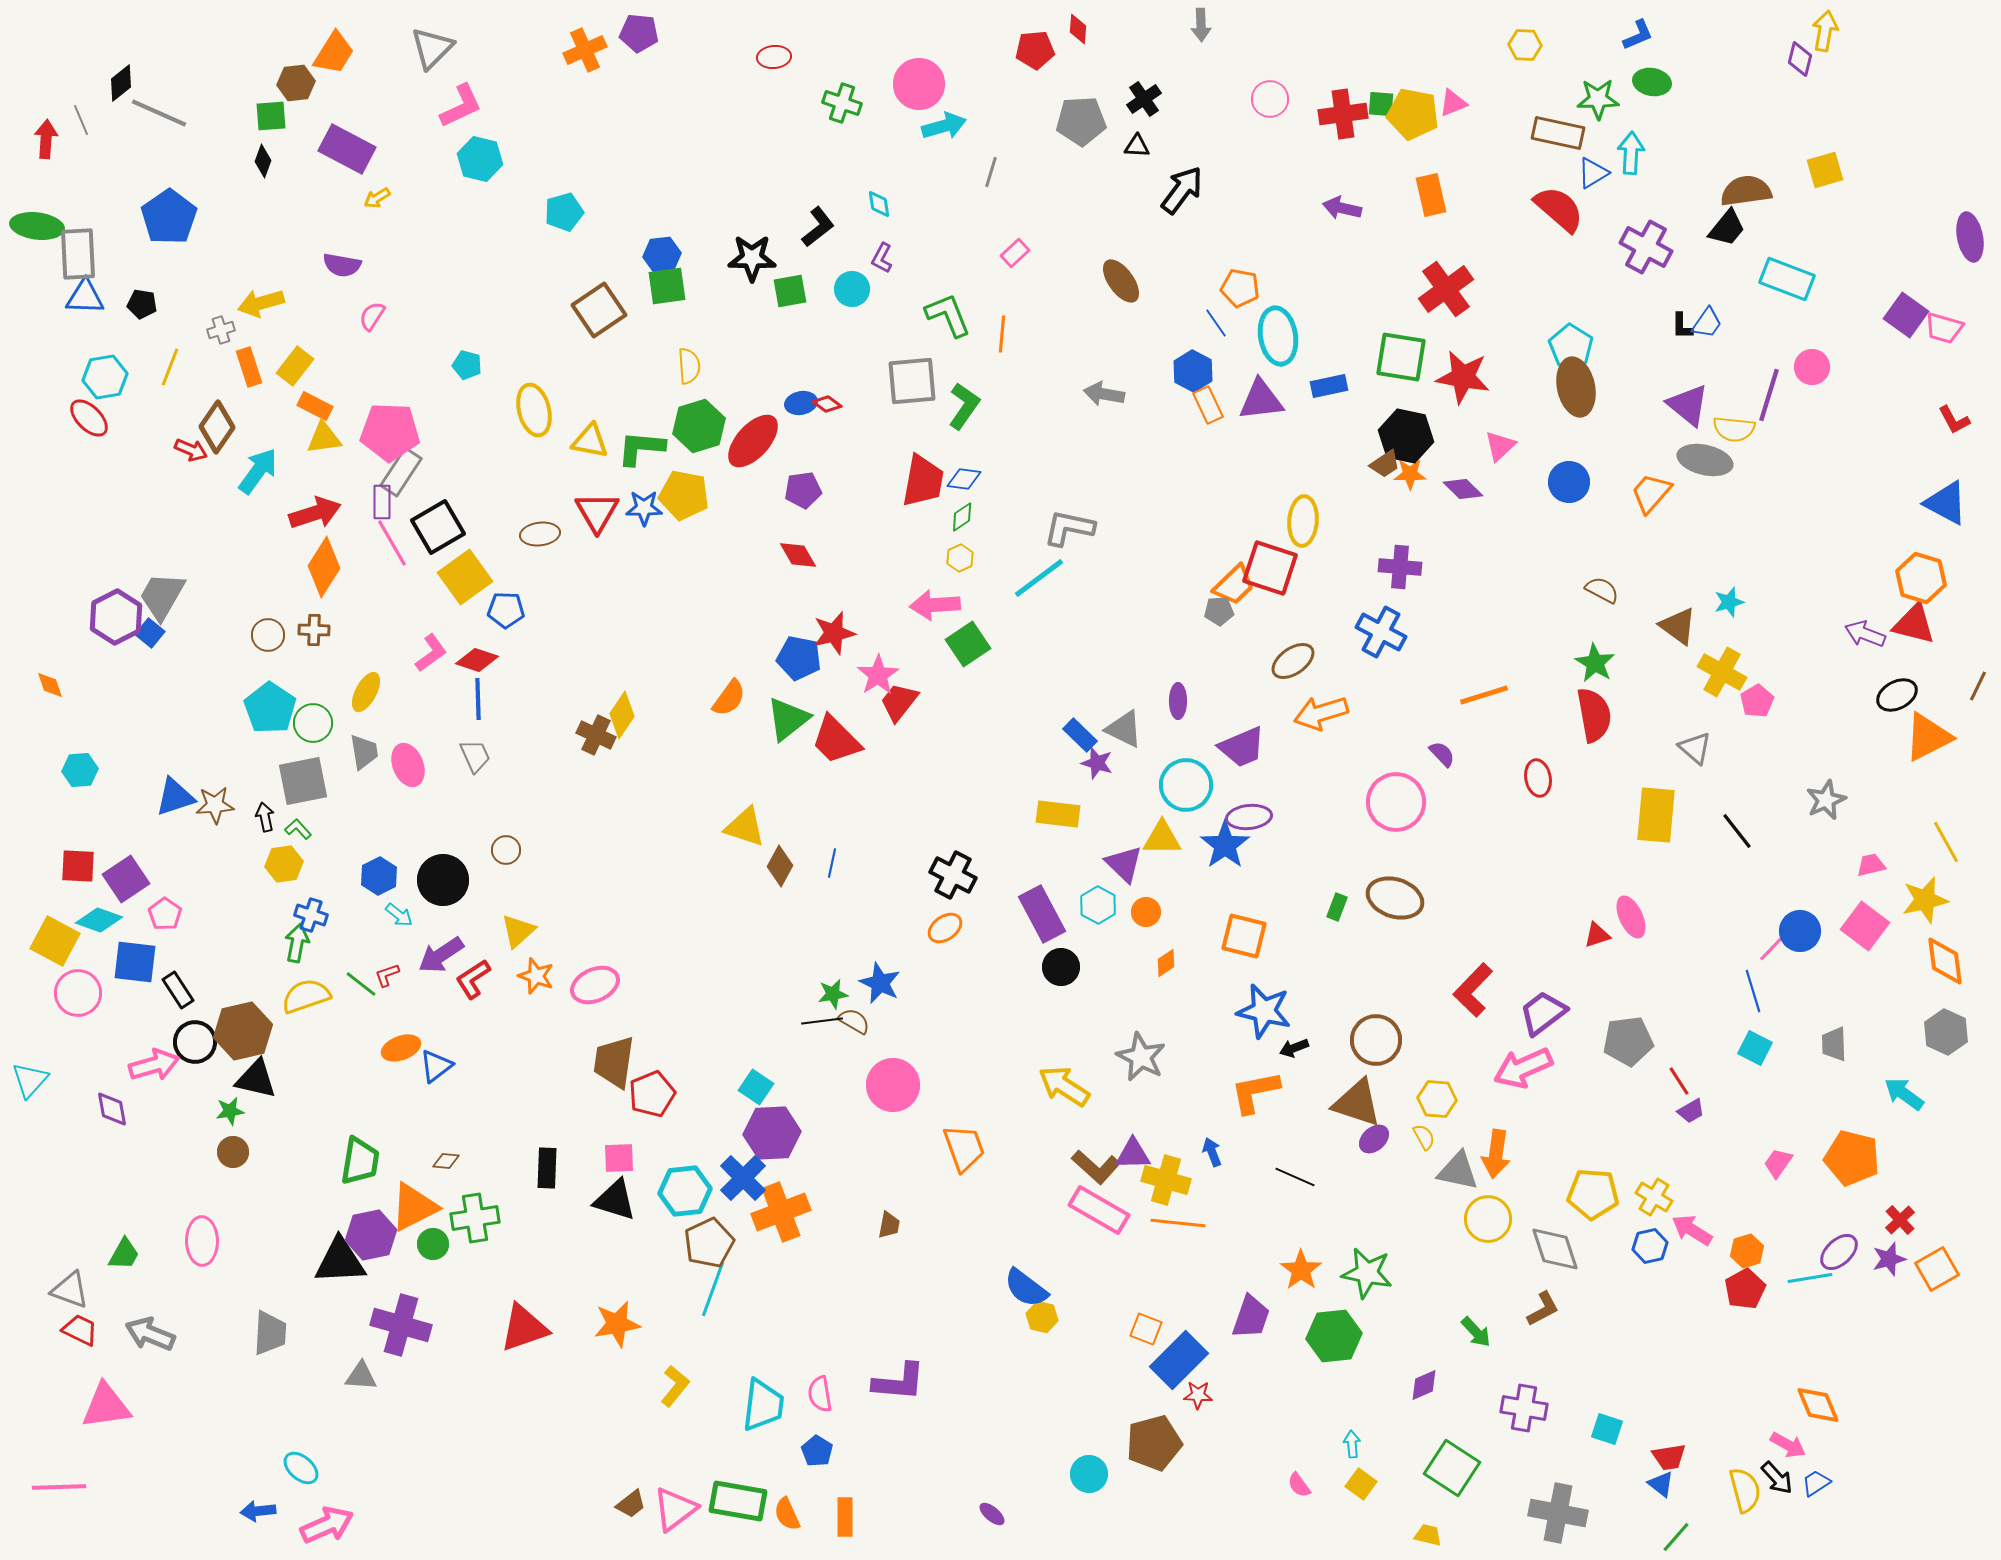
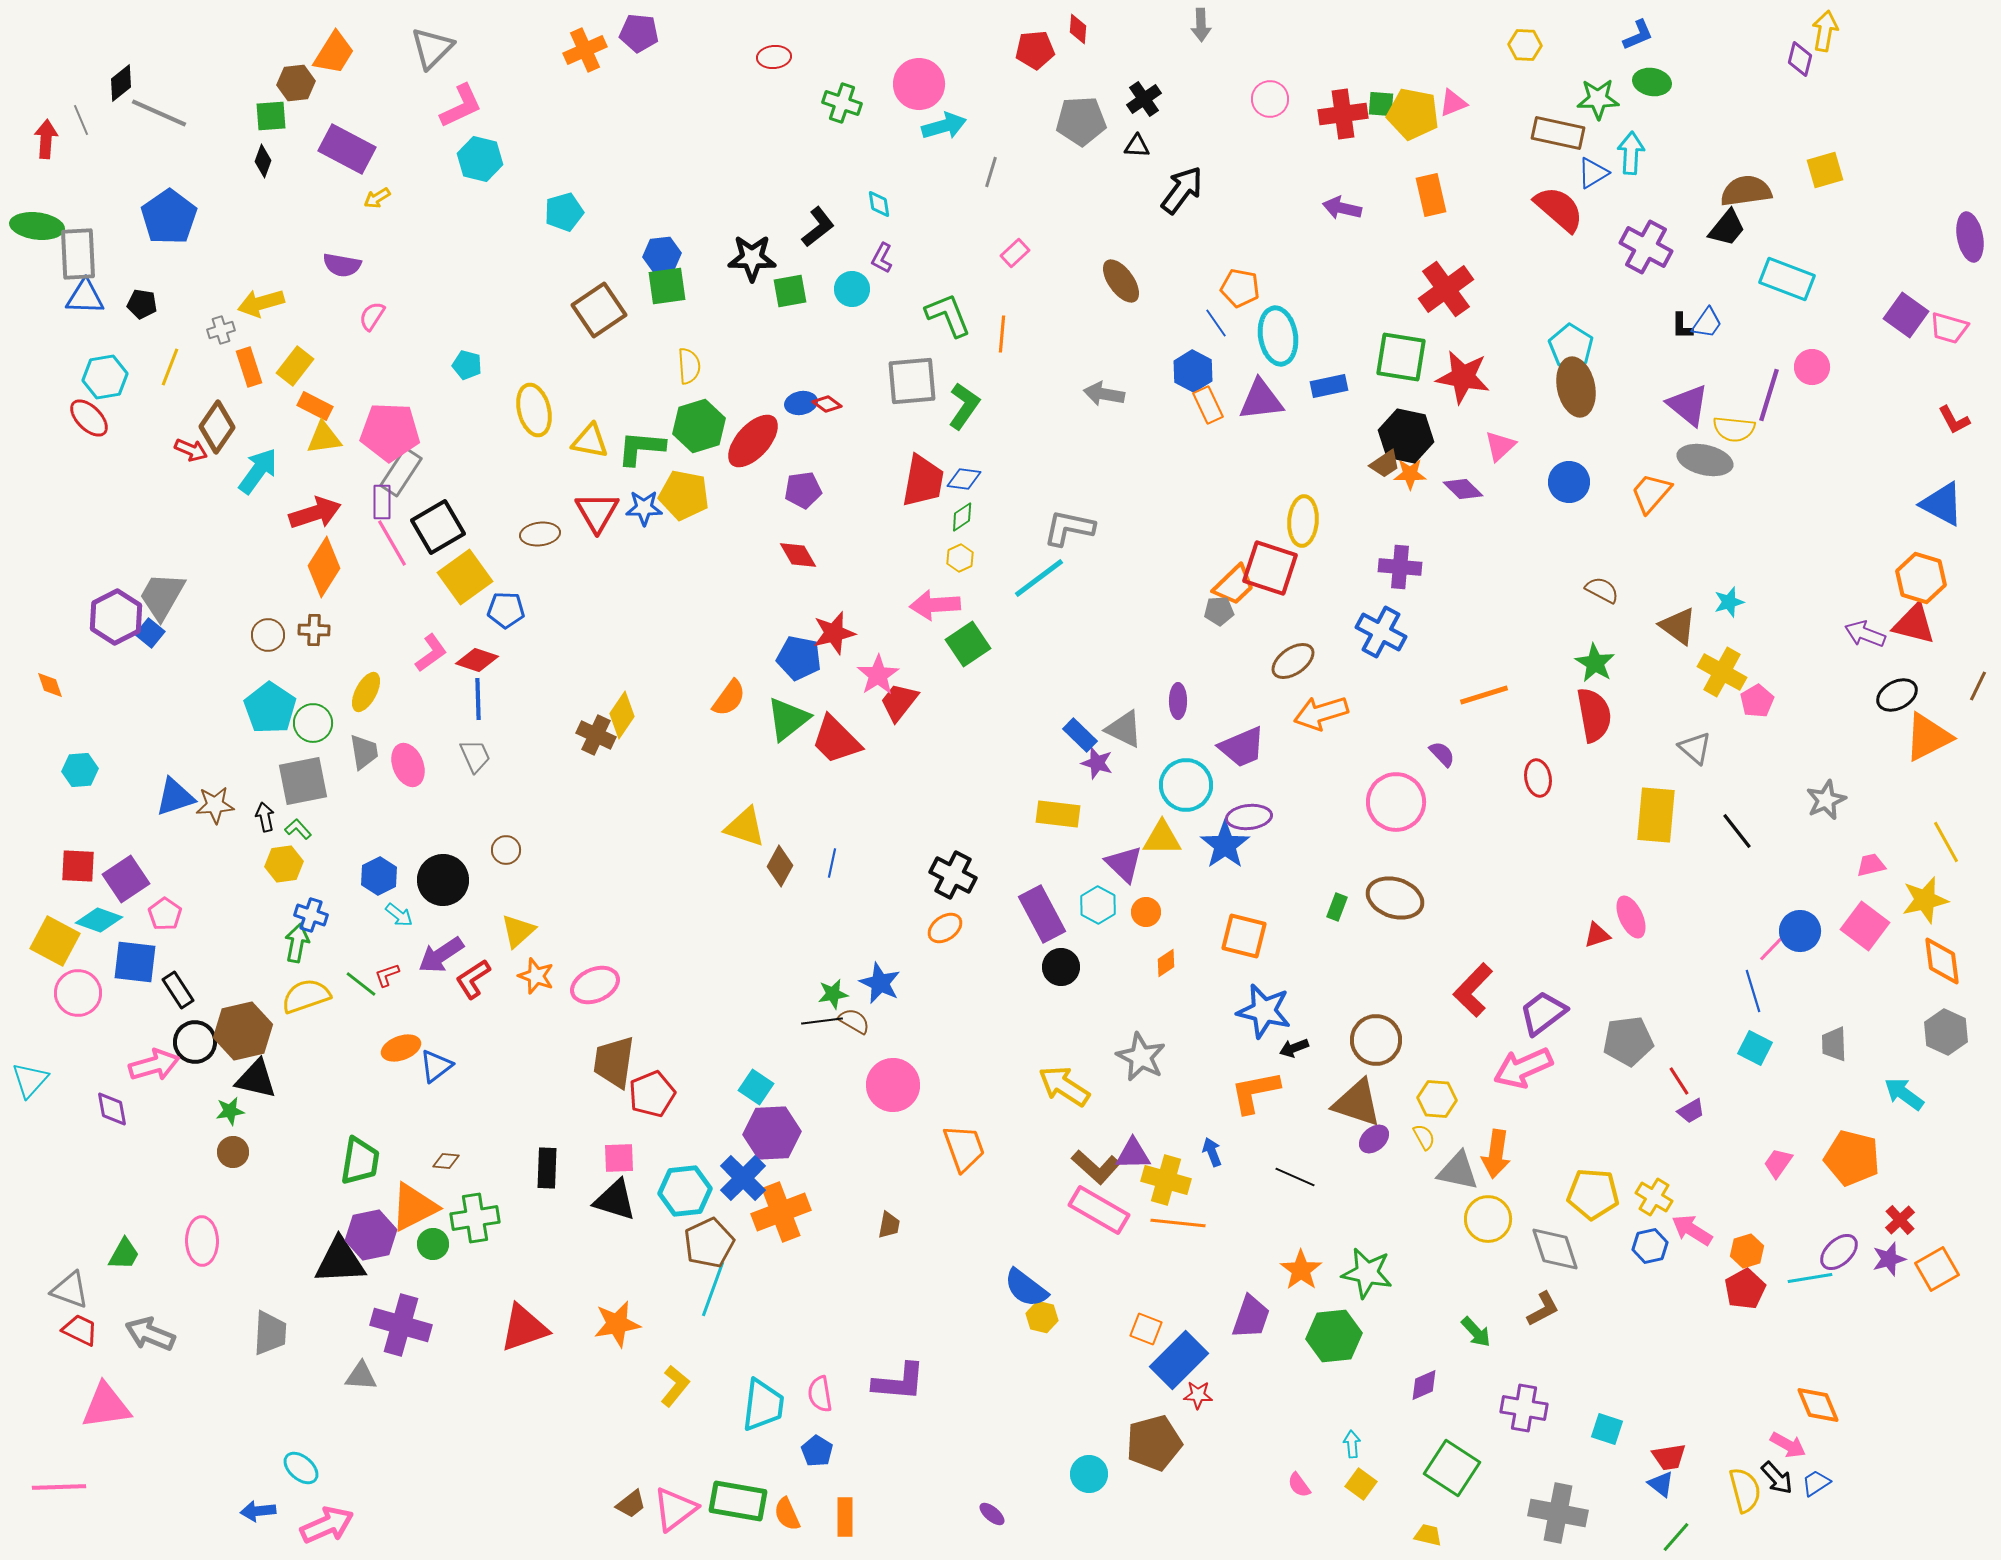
pink trapezoid at (1944, 328): moved 5 px right
blue triangle at (1946, 503): moved 4 px left, 1 px down
orange diamond at (1945, 961): moved 3 px left
